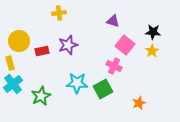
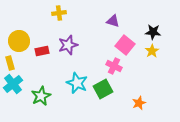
cyan star: rotated 20 degrees clockwise
